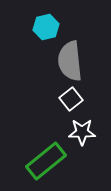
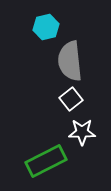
green rectangle: rotated 12 degrees clockwise
